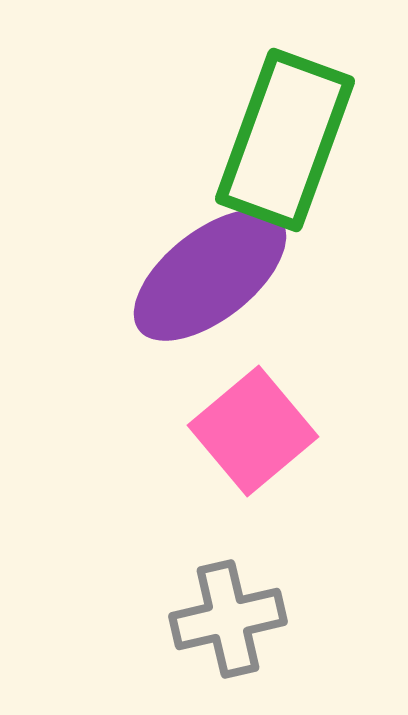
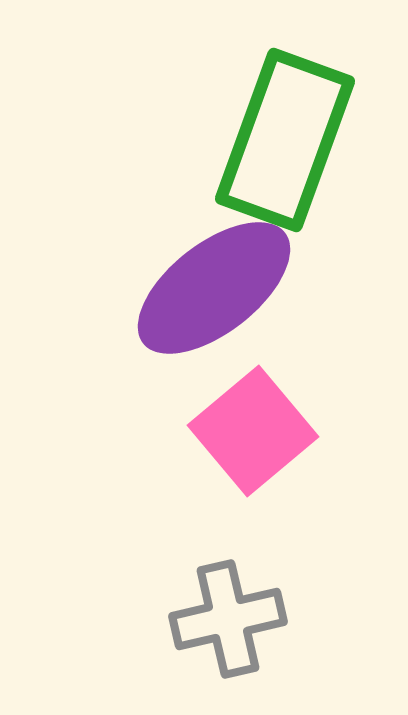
purple ellipse: moved 4 px right, 13 px down
